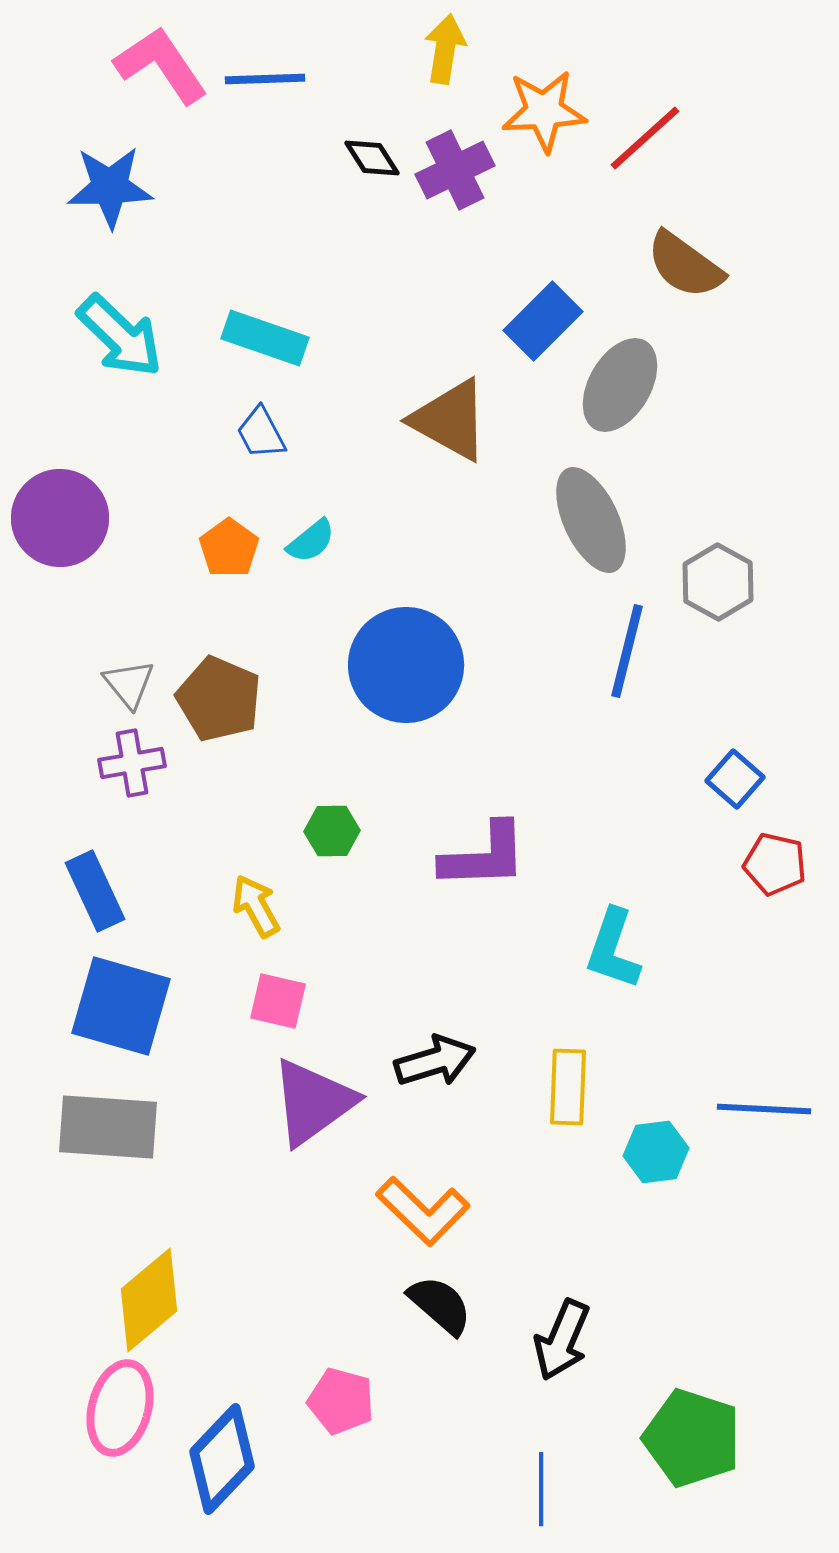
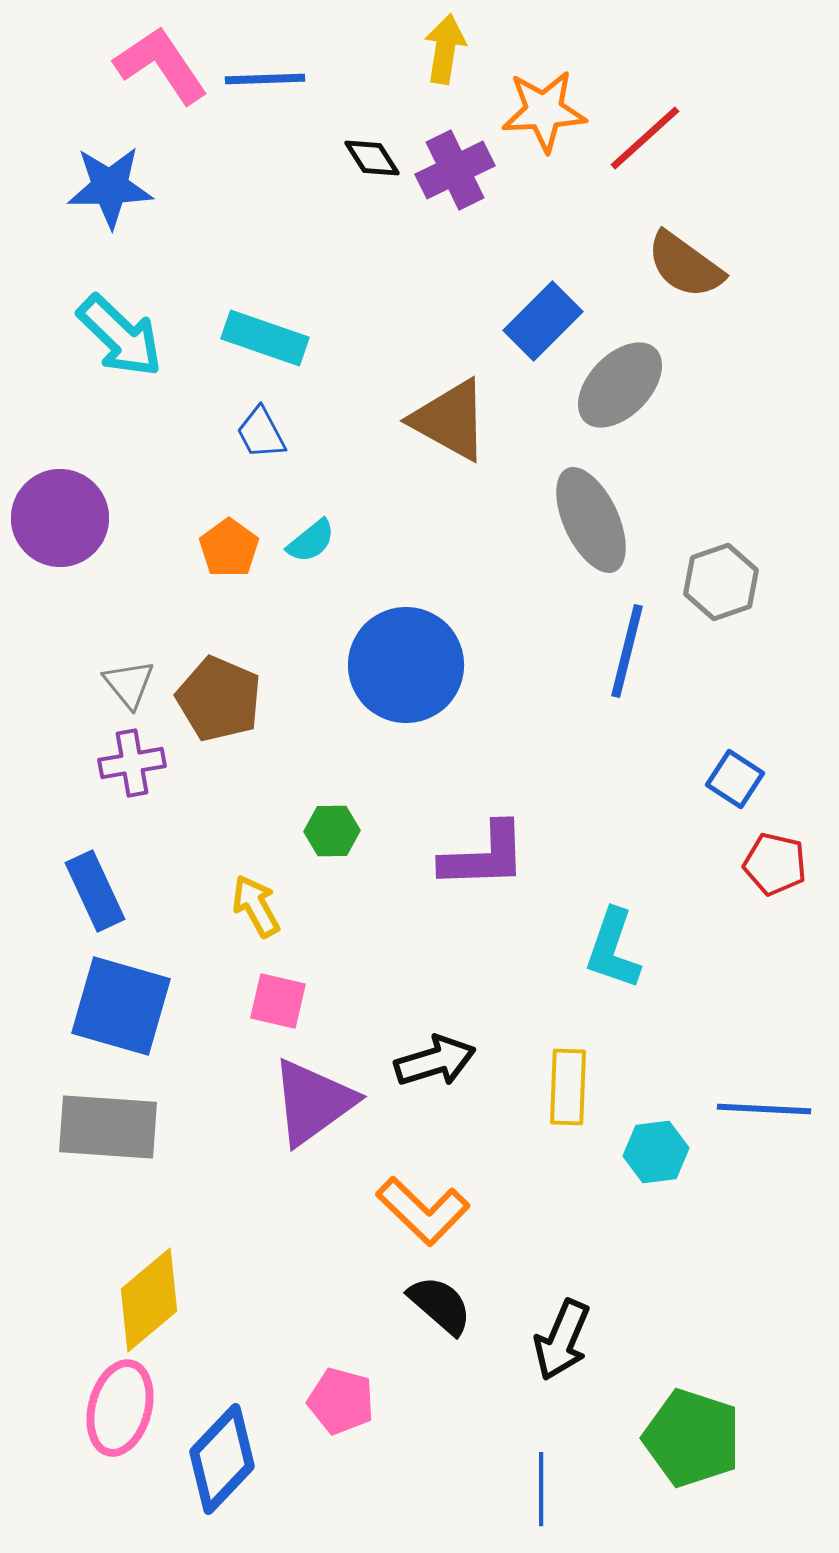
gray ellipse at (620, 385): rotated 14 degrees clockwise
gray hexagon at (718, 582): moved 3 px right; rotated 12 degrees clockwise
blue square at (735, 779): rotated 8 degrees counterclockwise
